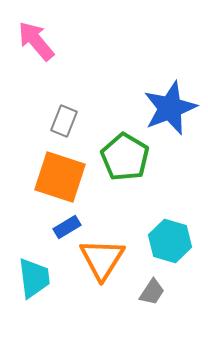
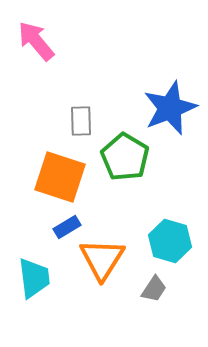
gray rectangle: moved 17 px right; rotated 24 degrees counterclockwise
gray trapezoid: moved 2 px right, 3 px up
